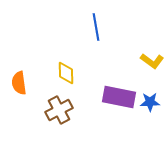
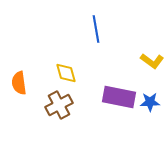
blue line: moved 2 px down
yellow diamond: rotated 15 degrees counterclockwise
brown cross: moved 5 px up
